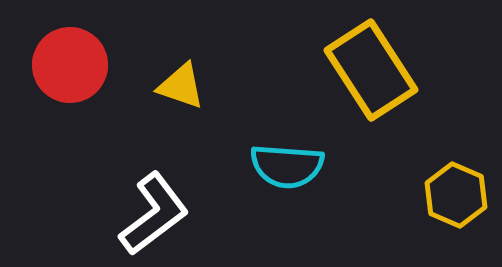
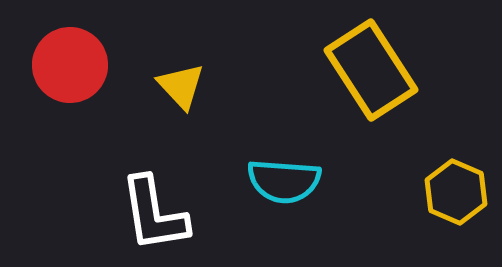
yellow triangle: rotated 28 degrees clockwise
cyan semicircle: moved 3 px left, 15 px down
yellow hexagon: moved 3 px up
white L-shape: rotated 118 degrees clockwise
